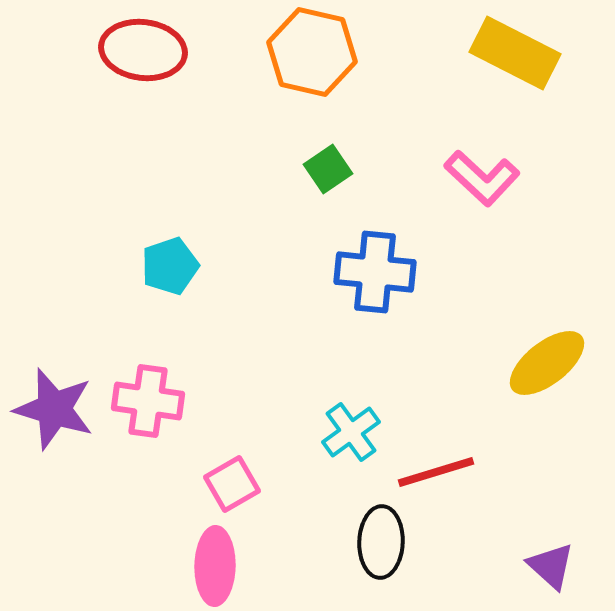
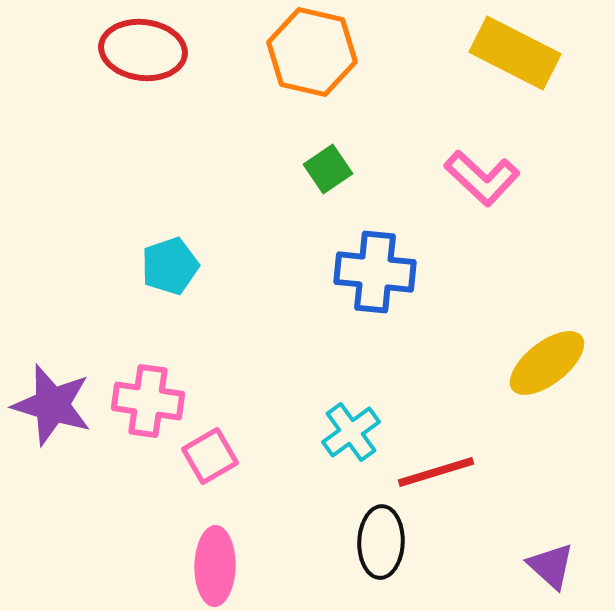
purple star: moved 2 px left, 4 px up
pink square: moved 22 px left, 28 px up
